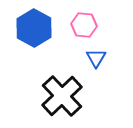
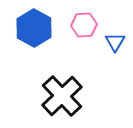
pink hexagon: rotated 10 degrees counterclockwise
blue triangle: moved 19 px right, 16 px up
